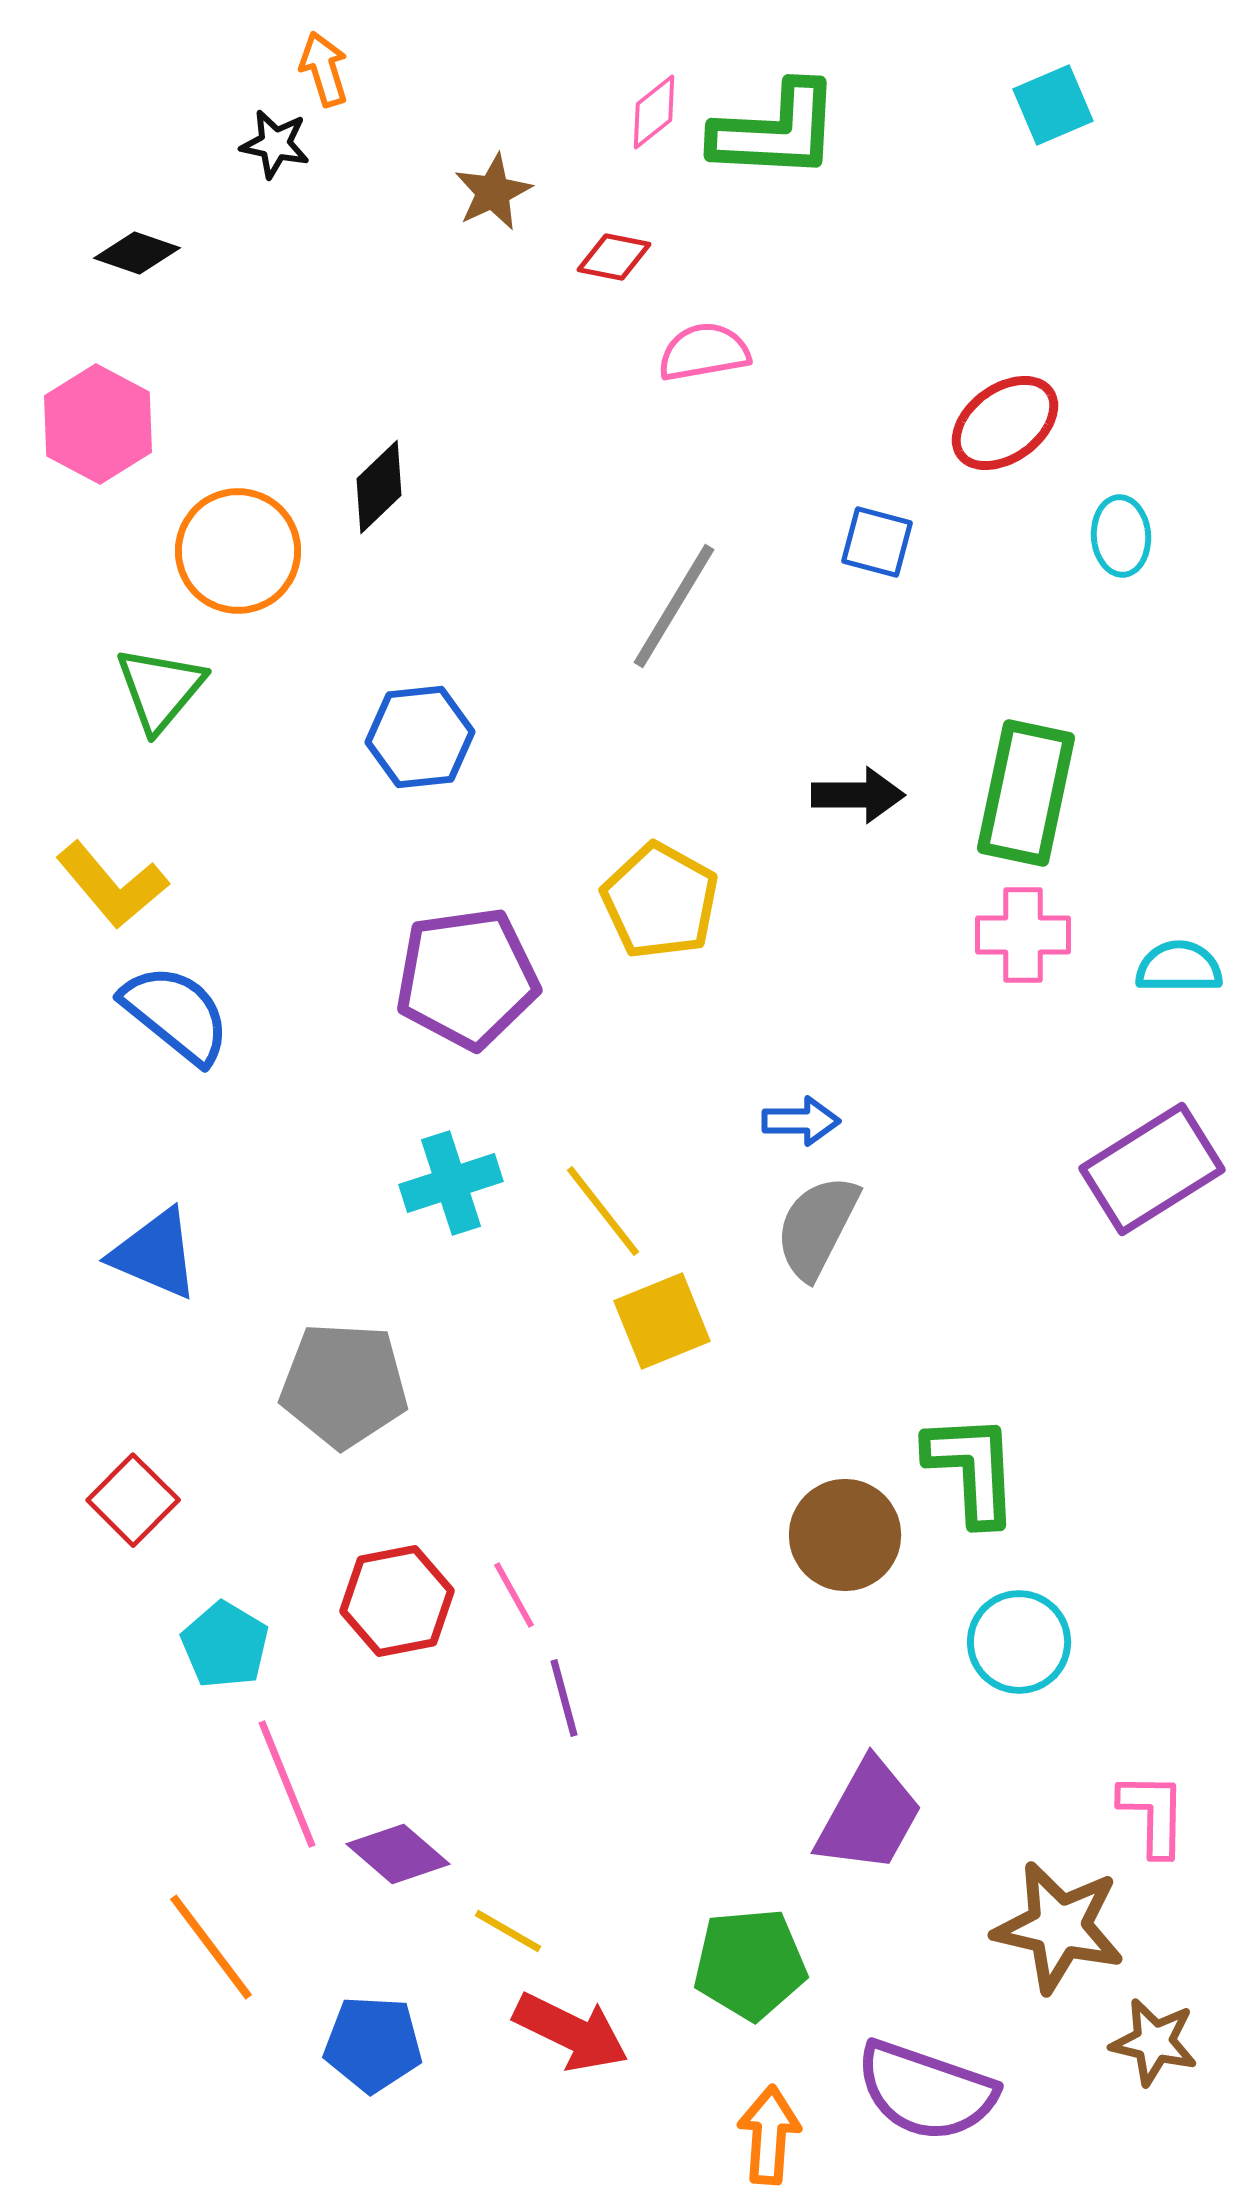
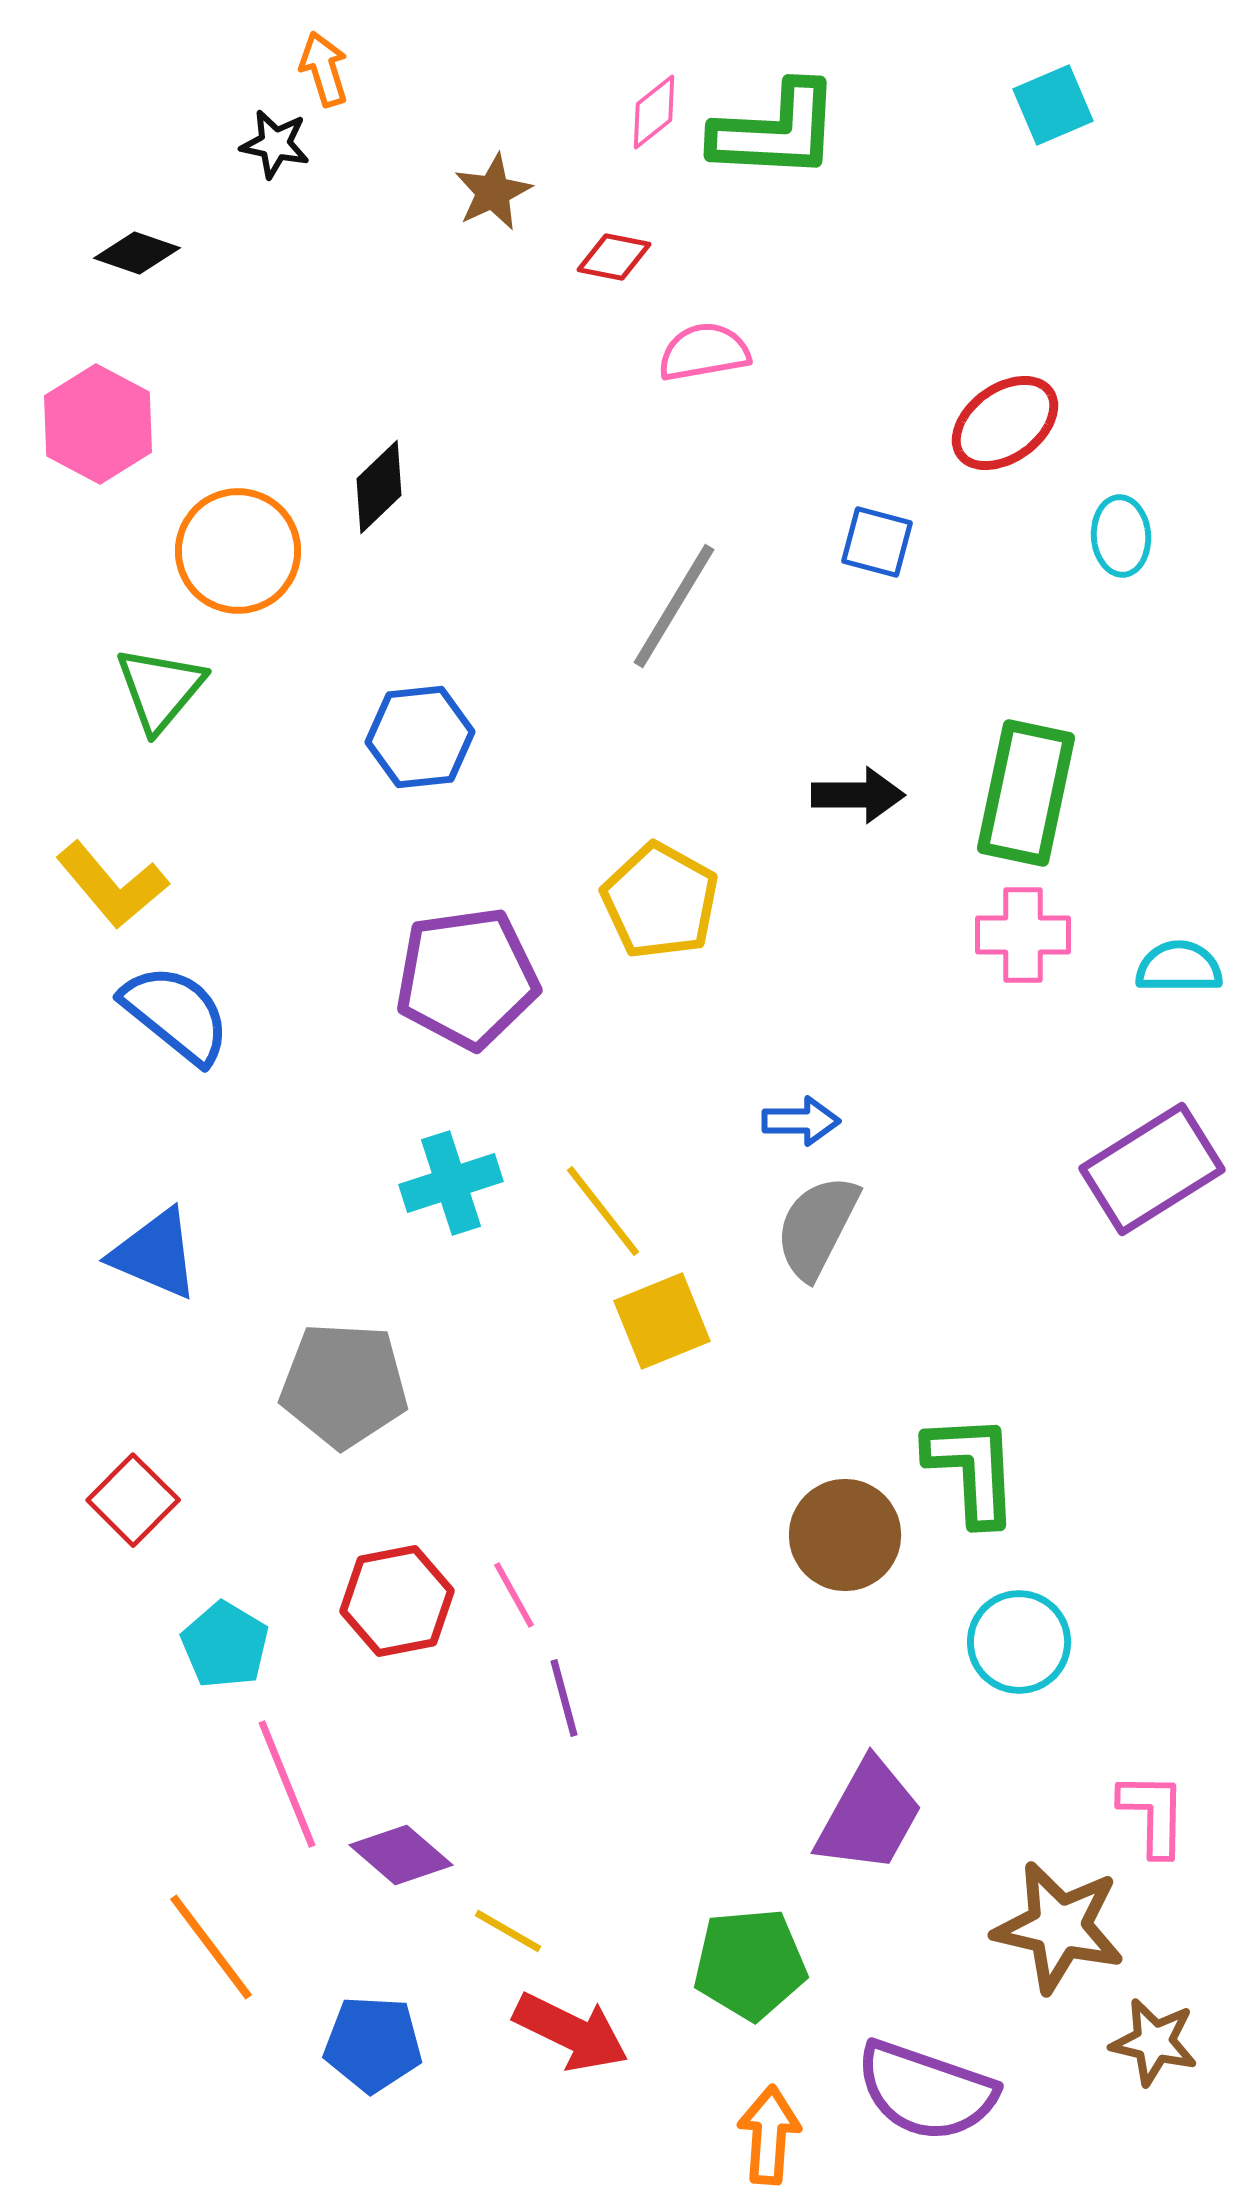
purple diamond at (398, 1854): moved 3 px right, 1 px down
